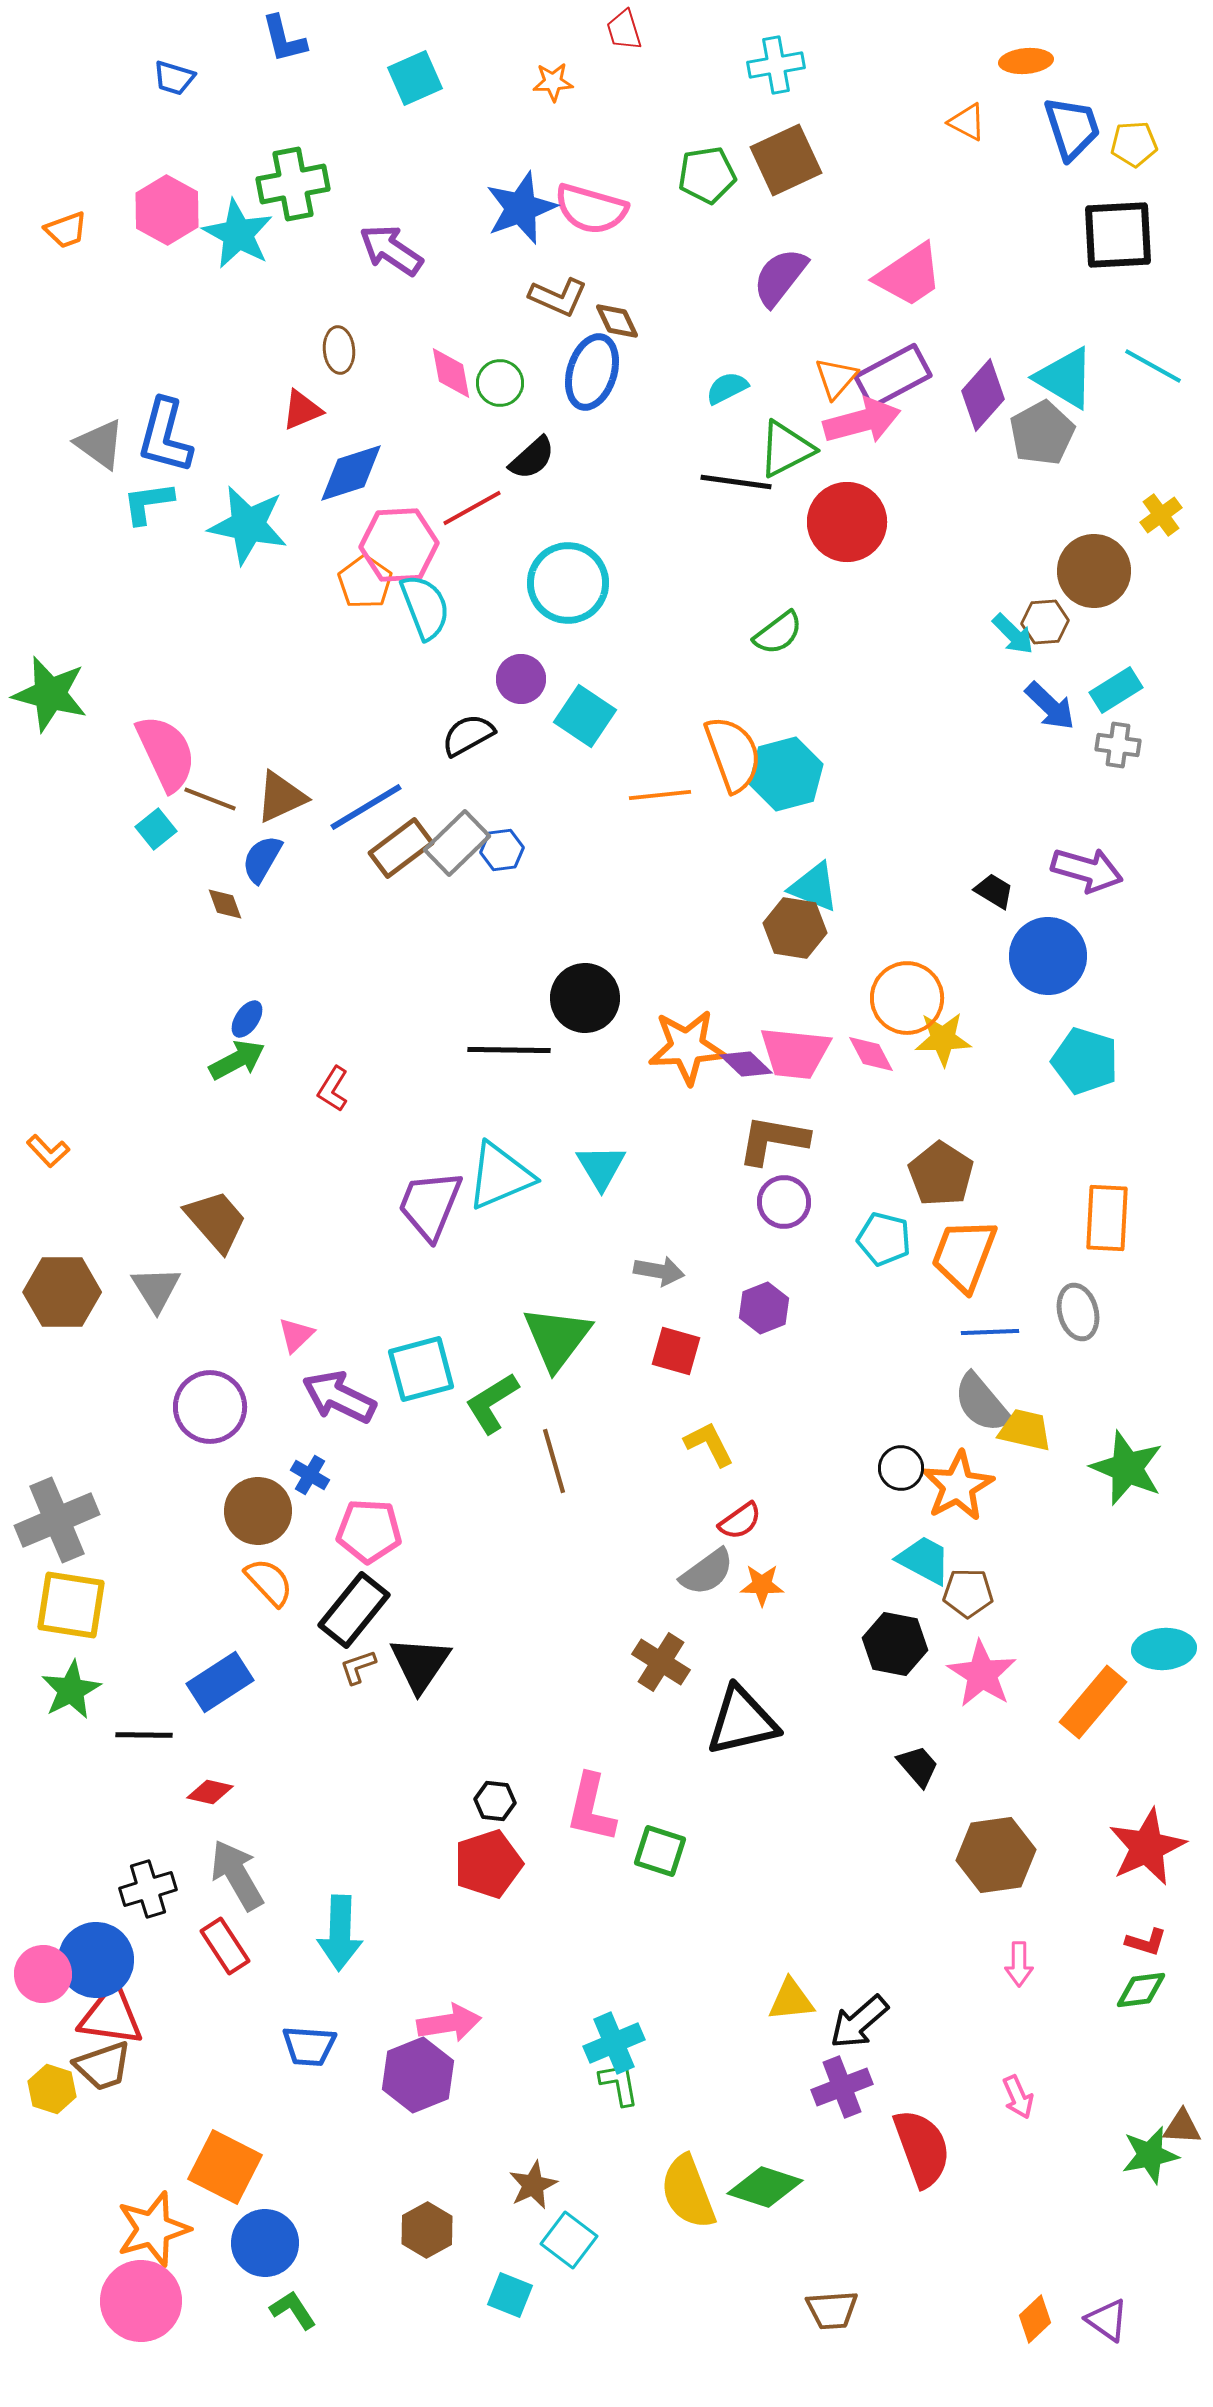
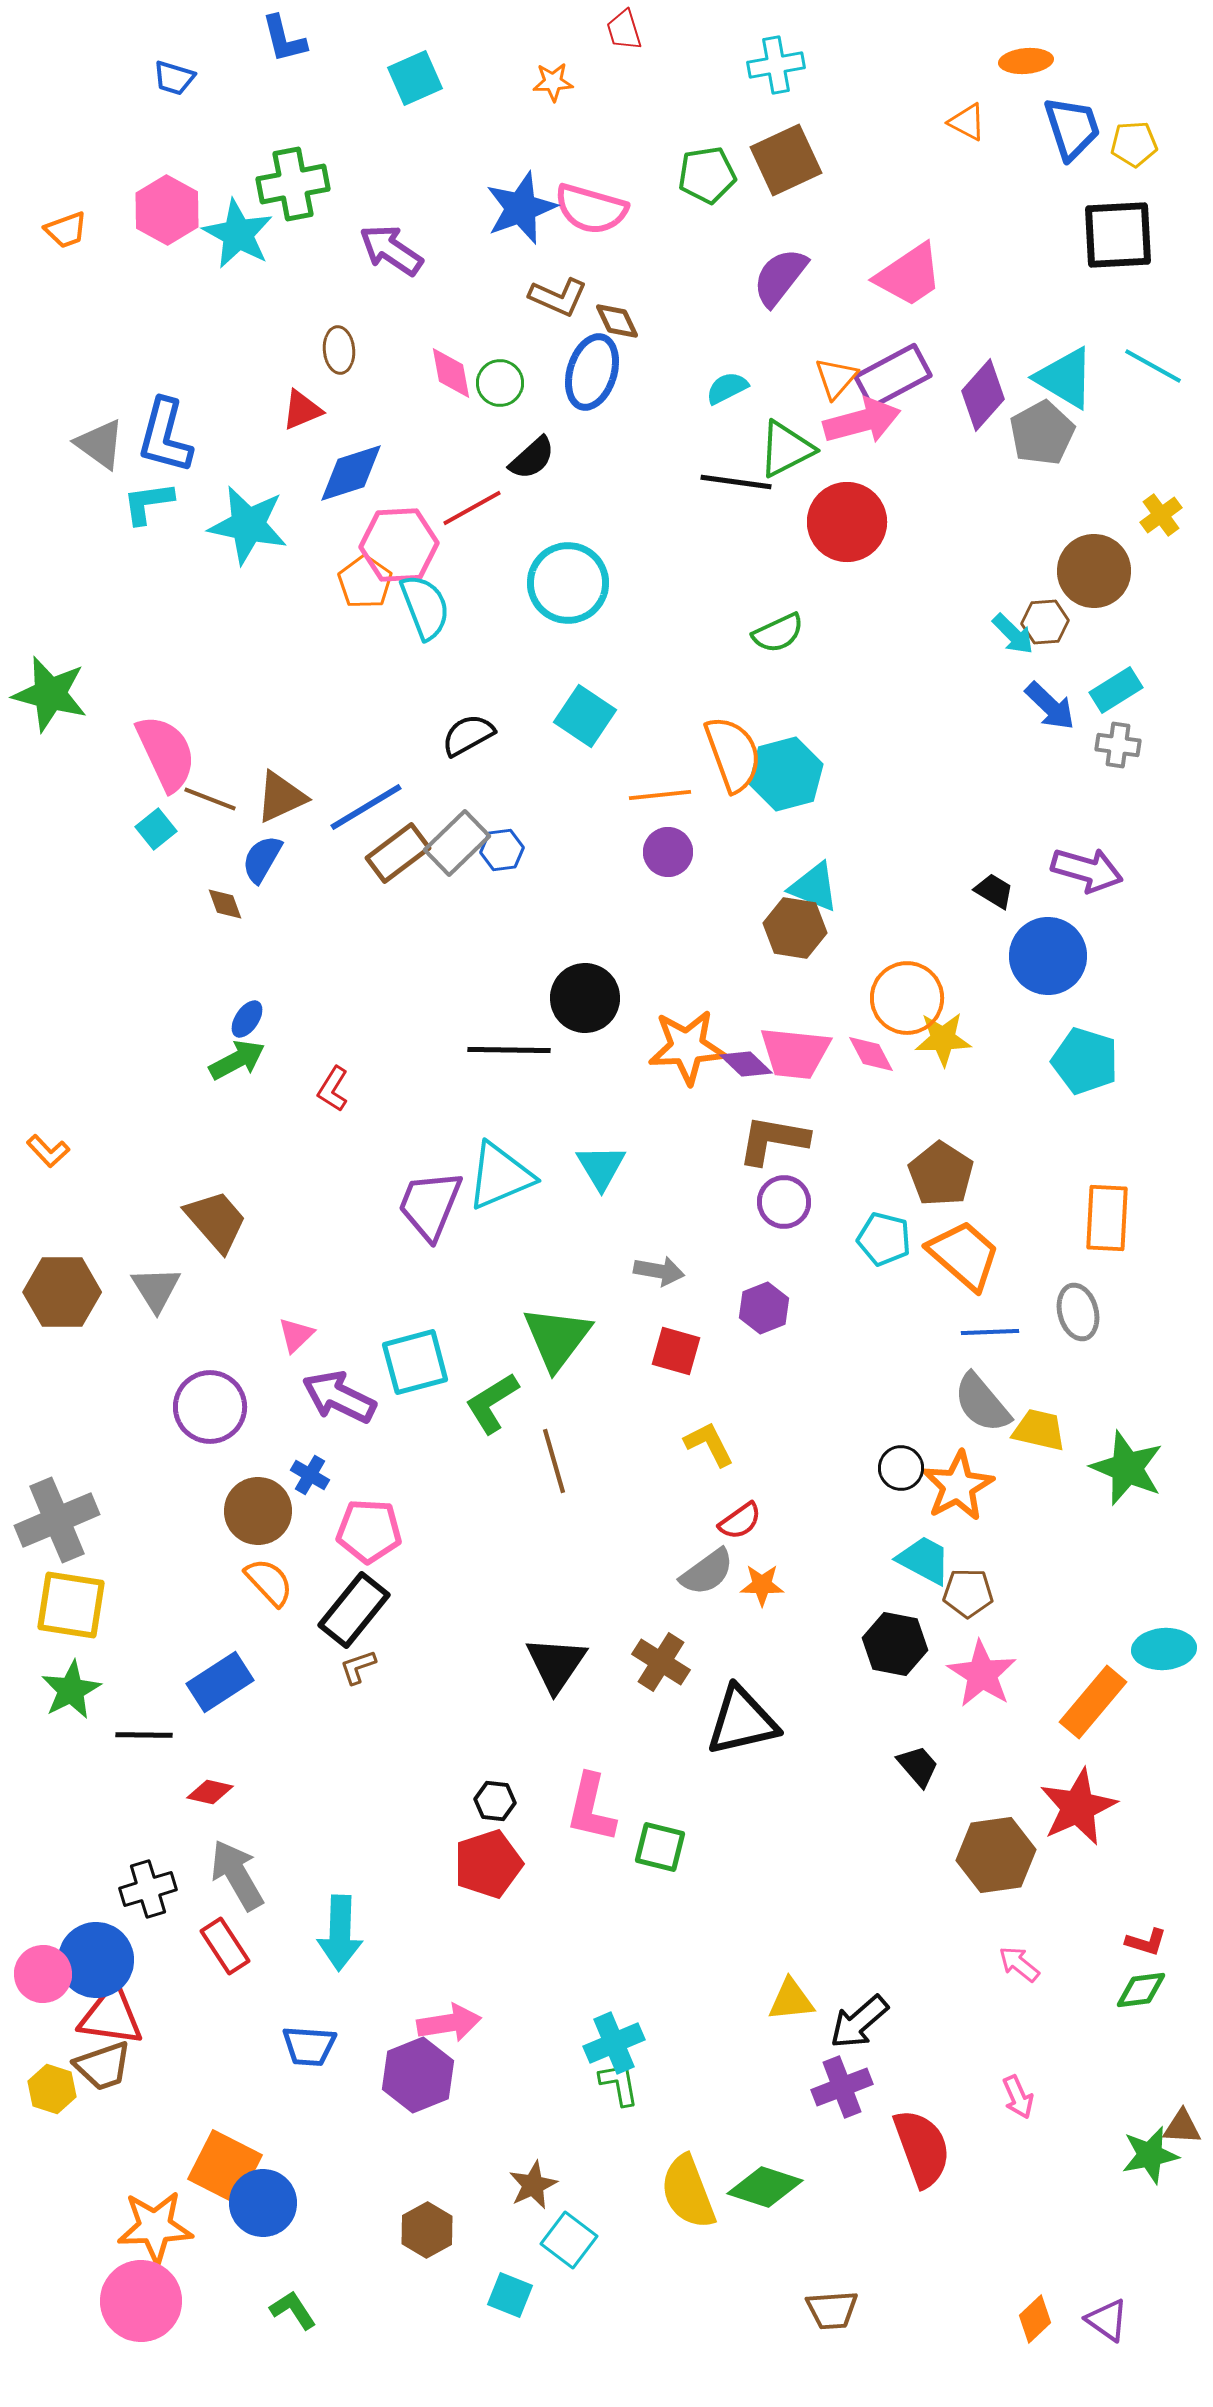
green semicircle at (778, 633): rotated 12 degrees clockwise
purple circle at (521, 679): moved 147 px right, 173 px down
brown rectangle at (401, 848): moved 3 px left, 5 px down
orange trapezoid at (964, 1255): rotated 110 degrees clockwise
cyan square at (421, 1369): moved 6 px left, 7 px up
yellow trapezoid at (1025, 1430): moved 14 px right
black triangle at (420, 1664): moved 136 px right
red star at (1147, 1847): moved 69 px left, 40 px up
green square at (660, 1851): moved 4 px up; rotated 4 degrees counterclockwise
pink arrow at (1019, 1964): rotated 129 degrees clockwise
orange star at (153, 2229): moved 2 px right, 2 px up; rotated 14 degrees clockwise
blue circle at (265, 2243): moved 2 px left, 40 px up
